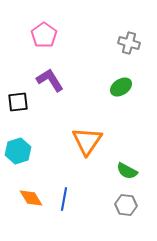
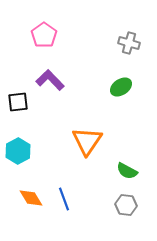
purple L-shape: rotated 12 degrees counterclockwise
cyan hexagon: rotated 10 degrees counterclockwise
blue line: rotated 30 degrees counterclockwise
